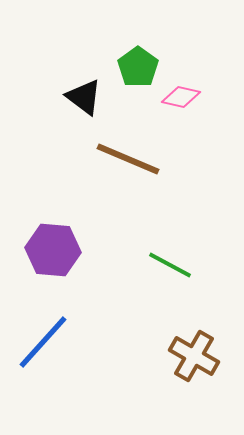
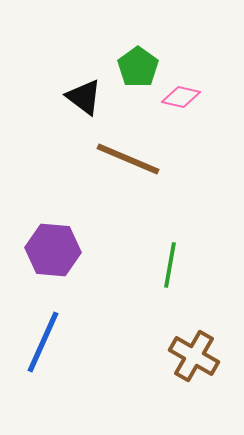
green line: rotated 72 degrees clockwise
blue line: rotated 18 degrees counterclockwise
